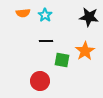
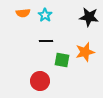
orange star: moved 1 px down; rotated 18 degrees clockwise
